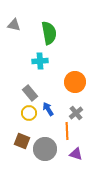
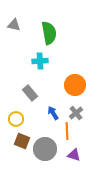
orange circle: moved 3 px down
blue arrow: moved 5 px right, 4 px down
yellow circle: moved 13 px left, 6 px down
purple triangle: moved 2 px left, 1 px down
